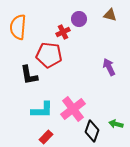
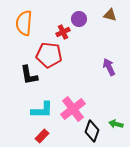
orange semicircle: moved 6 px right, 4 px up
red rectangle: moved 4 px left, 1 px up
